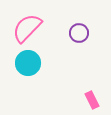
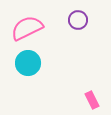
pink semicircle: rotated 20 degrees clockwise
purple circle: moved 1 px left, 13 px up
